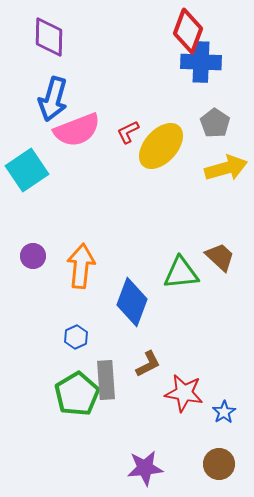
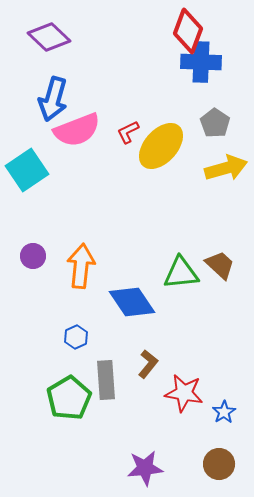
purple diamond: rotated 48 degrees counterclockwise
brown trapezoid: moved 8 px down
blue diamond: rotated 54 degrees counterclockwise
brown L-shape: rotated 24 degrees counterclockwise
green pentagon: moved 8 px left, 4 px down
